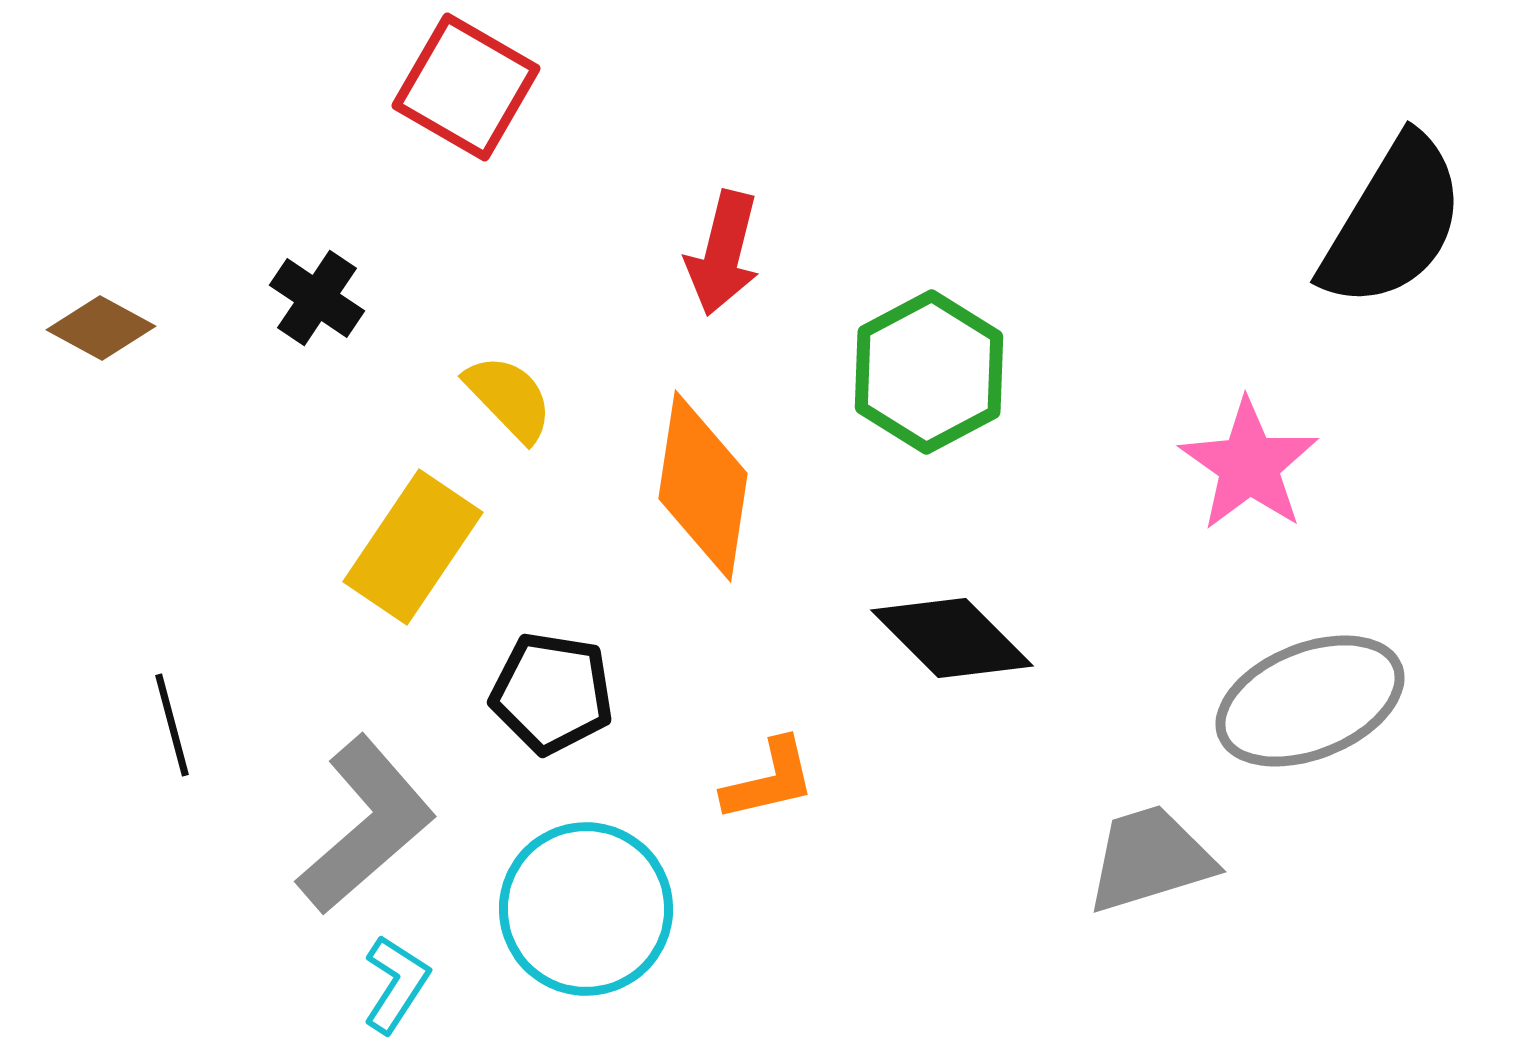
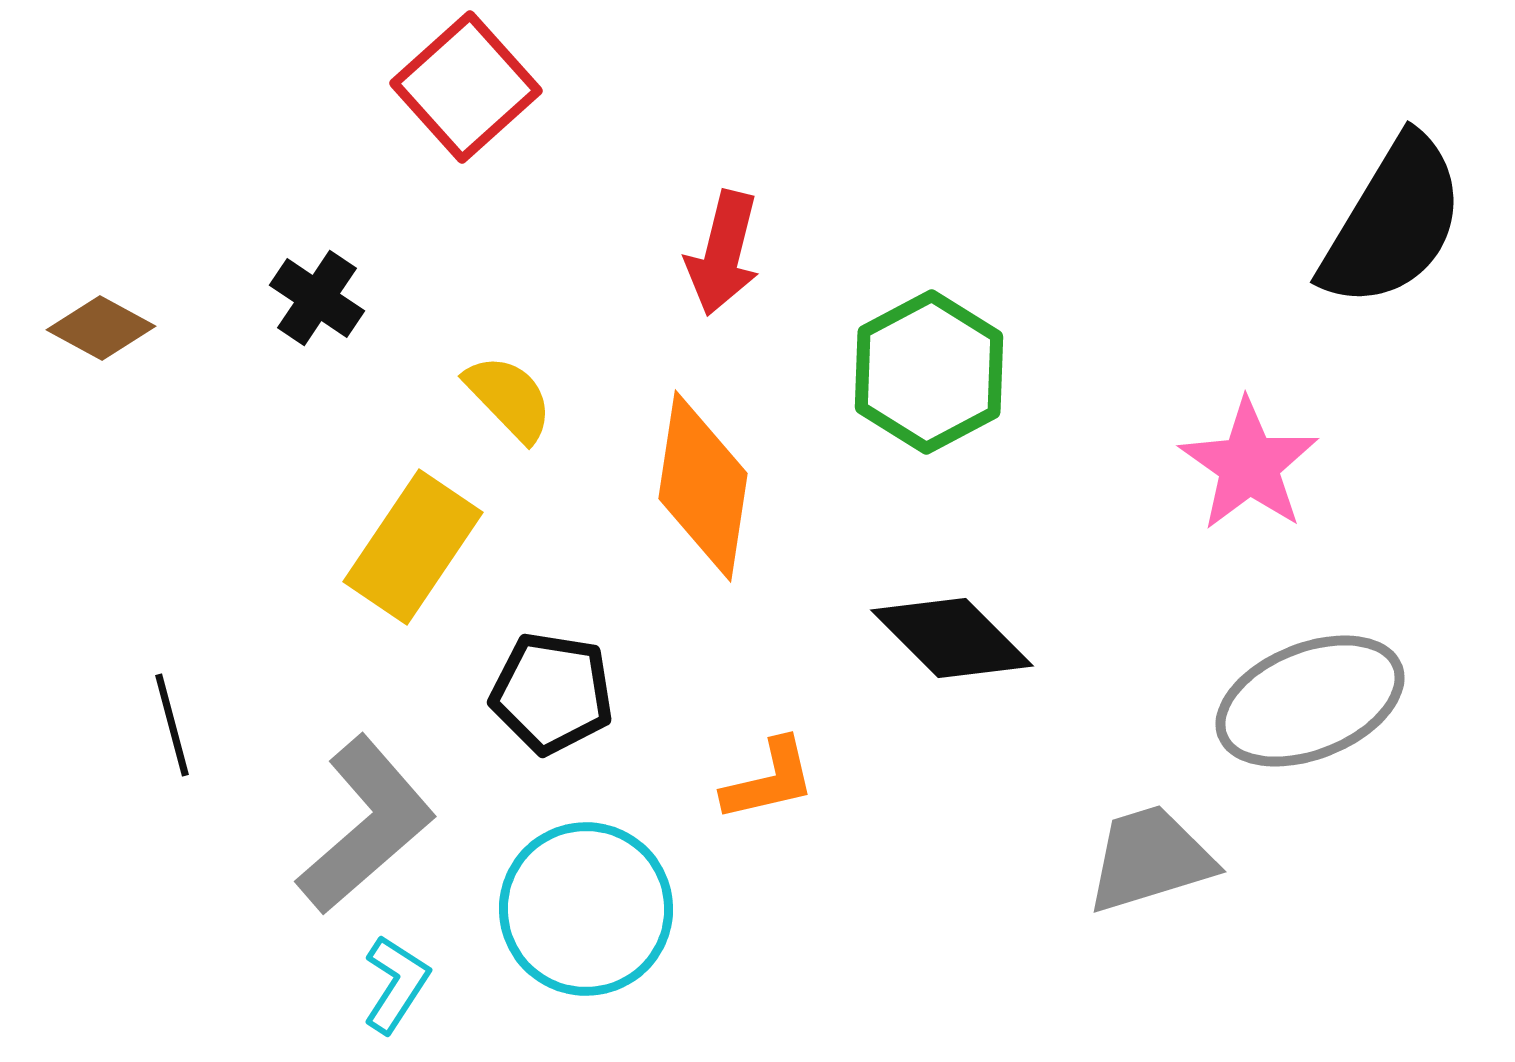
red square: rotated 18 degrees clockwise
